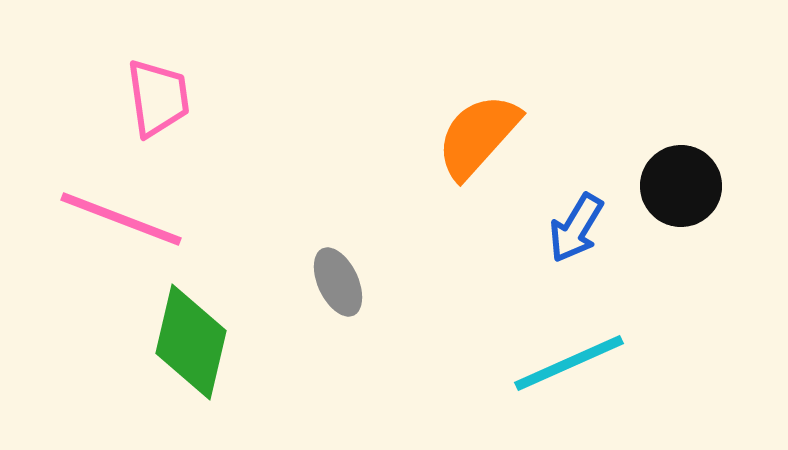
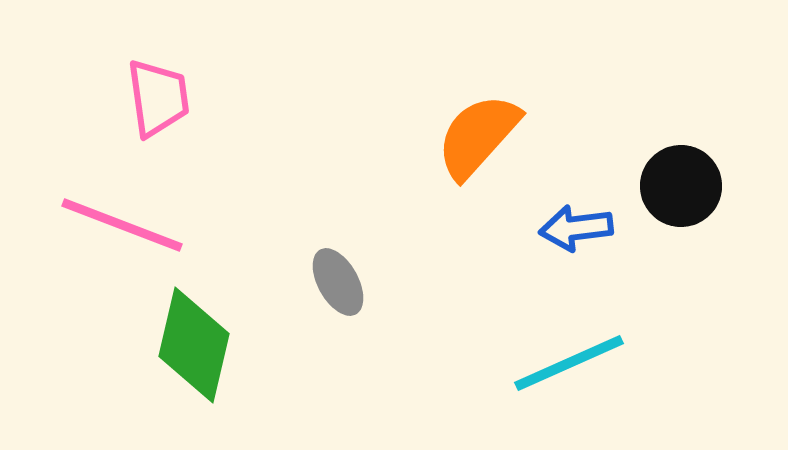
pink line: moved 1 px right, 6 px down
blue arrow: rotated 52 degrees clockwise
gray ellipse: rotated 4 degrees counterclockwise
green diamond: moved 3 px right, 3 px down
